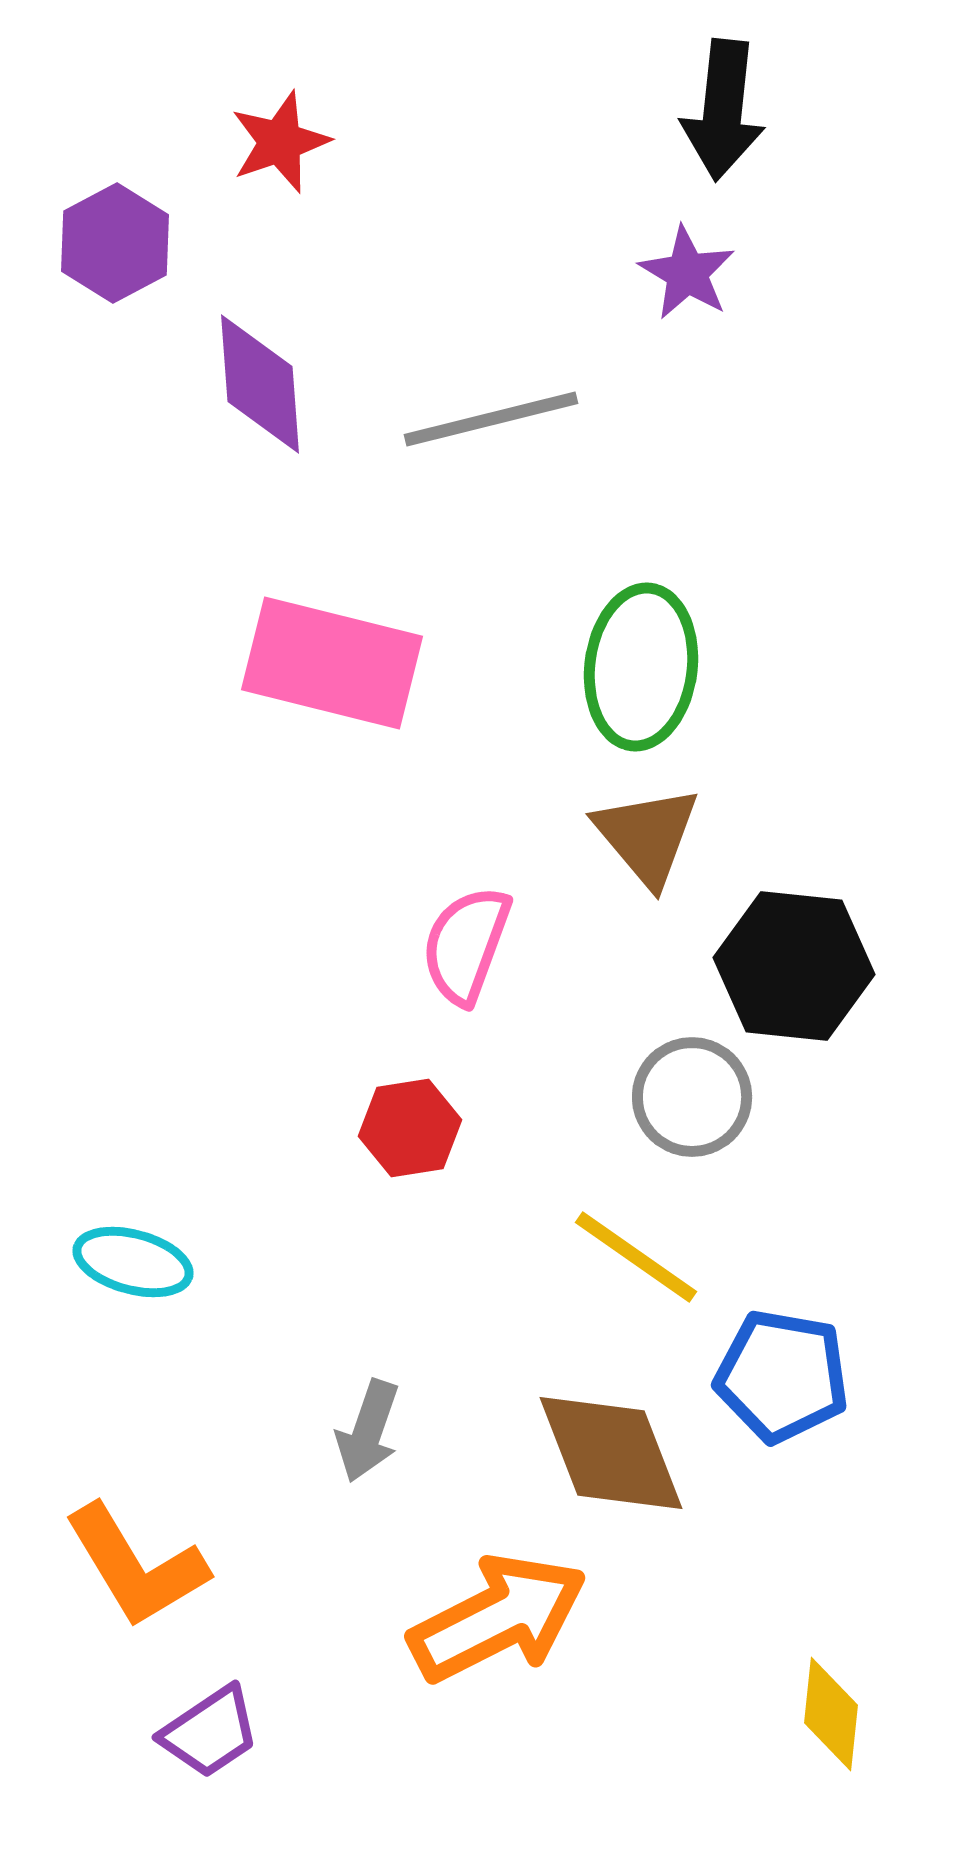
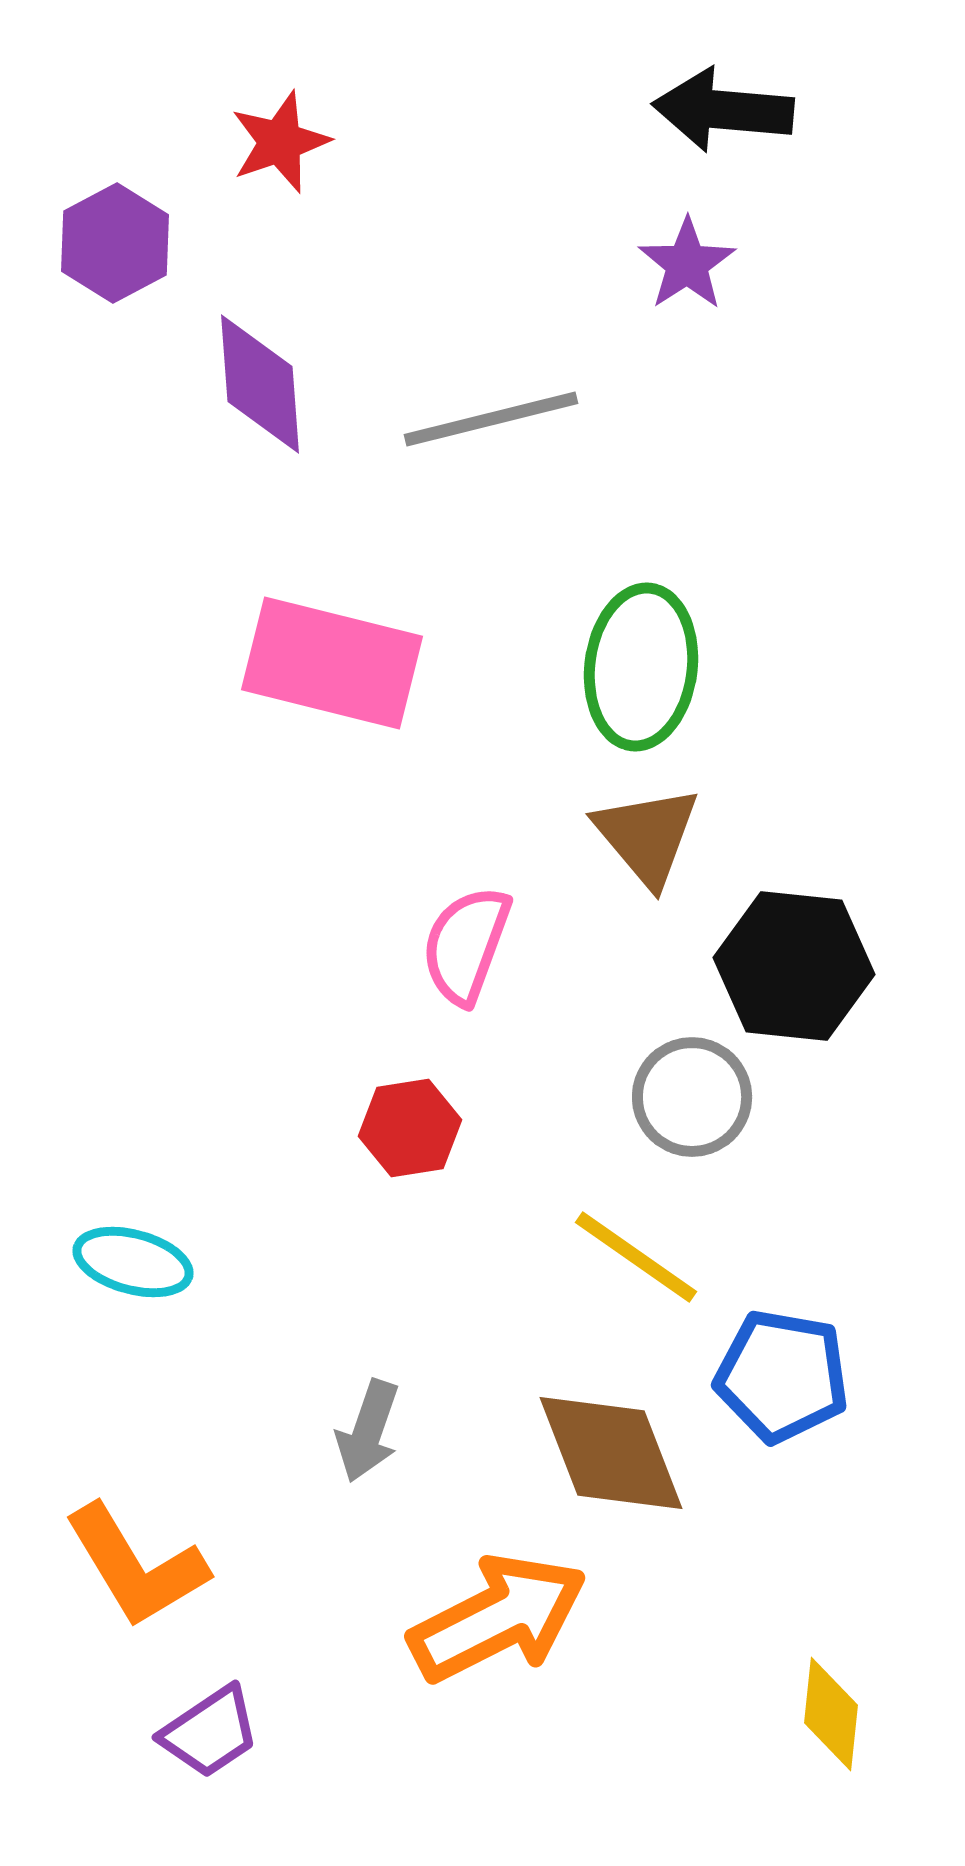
black arrow: rotated 89 degrees clockwise
purple star: moved 9 px up; rotated 8 degrees clockwise
